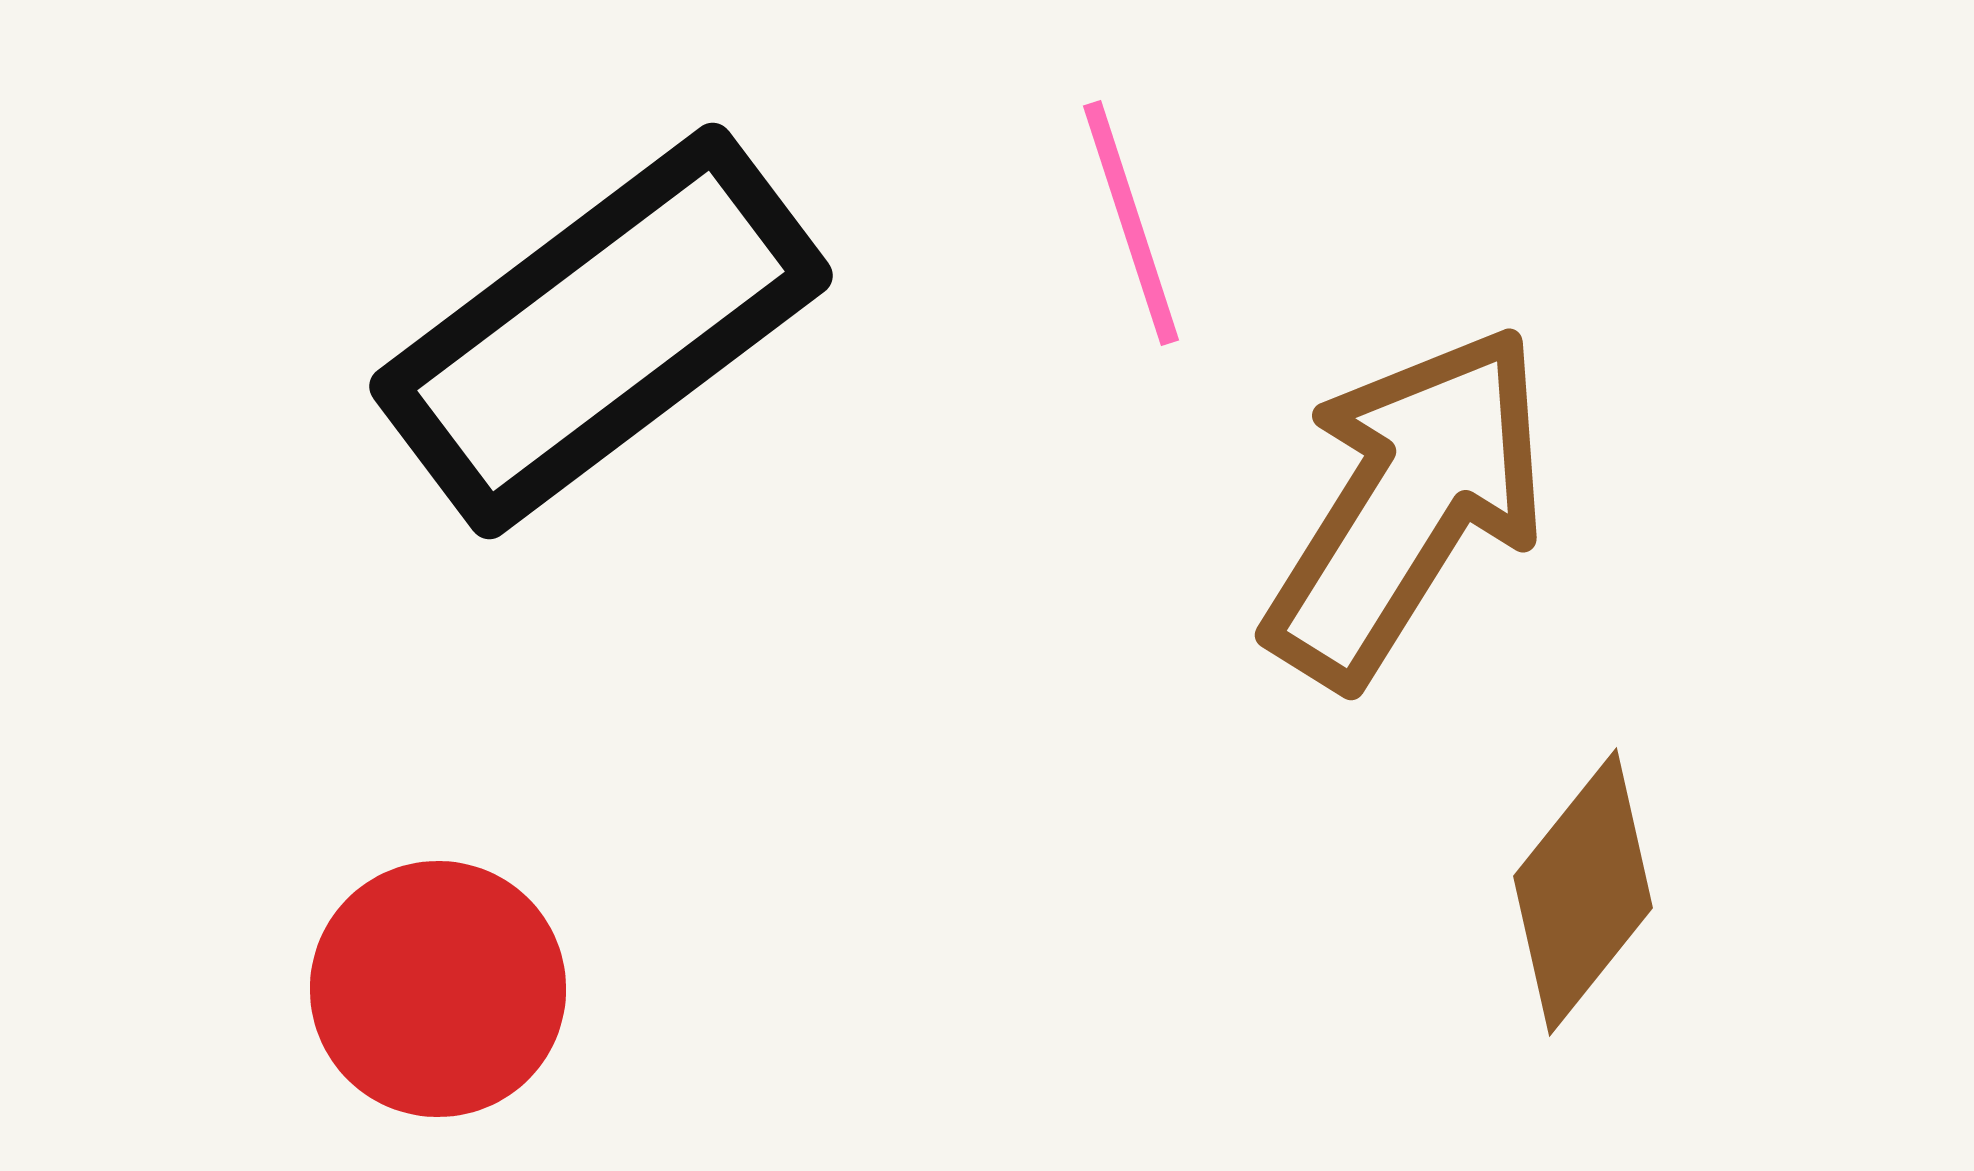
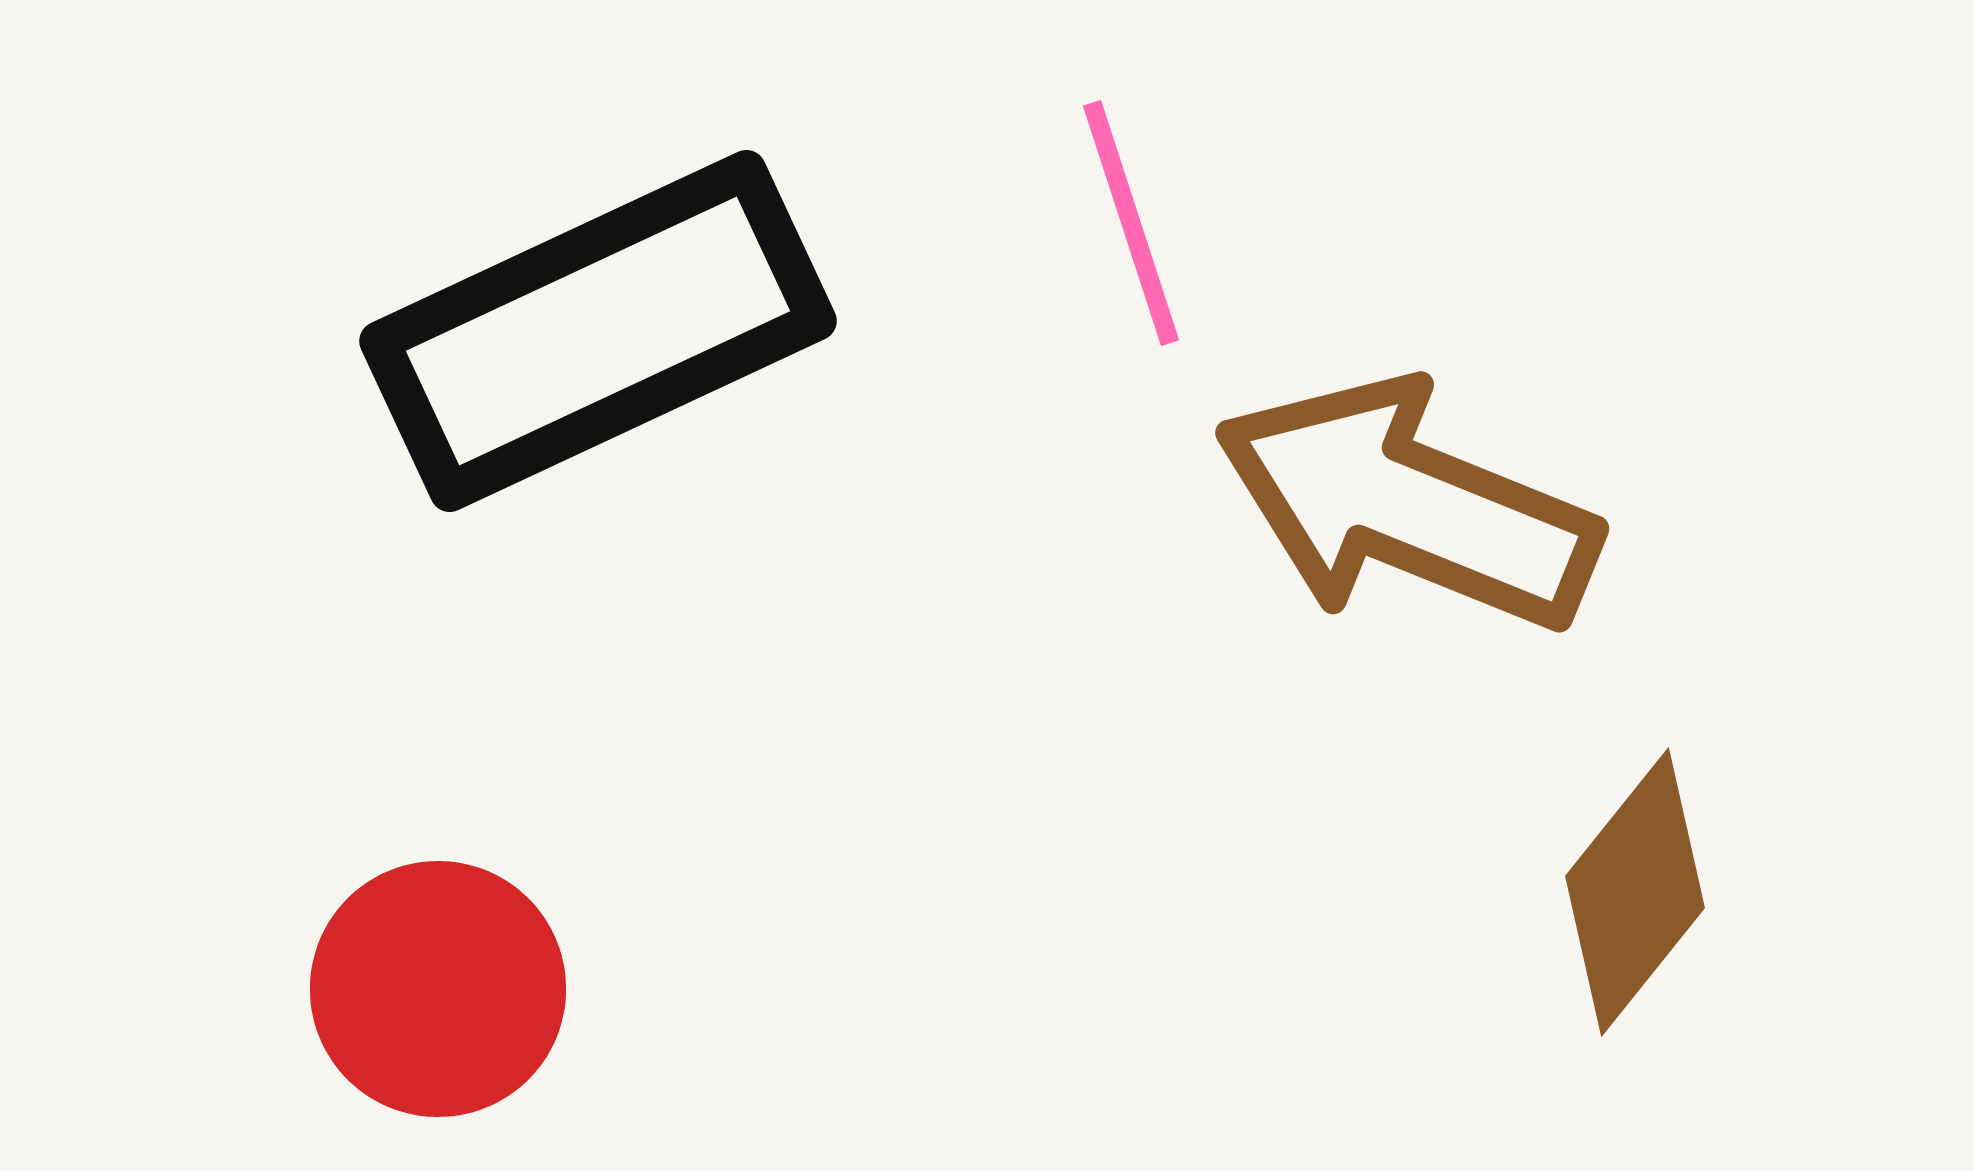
black rectangle: moved 3 px left; rotated 12 degrees clockwise
brown arrow: rotated 100 degrees counterclockwise
brown diamond: moved 52 px right
